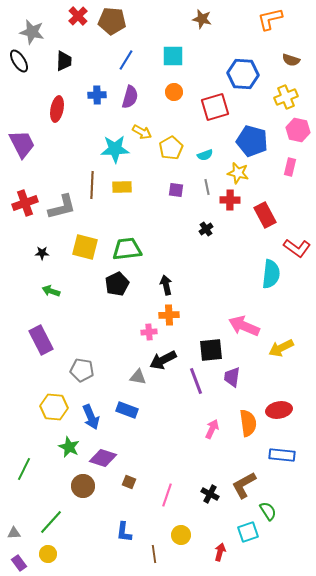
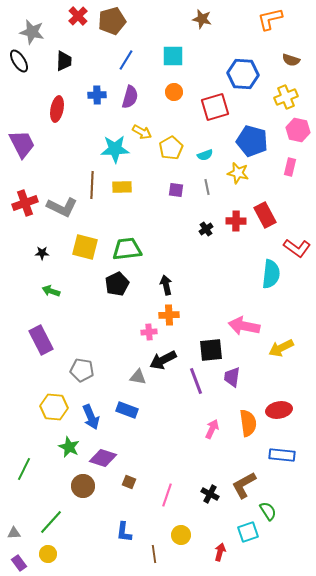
brown pentagon at (112, 21): rotated 20 degrees counterclockwise
red cross at (230, 200): moved 6 px right, 21 px down
gray L-shape at (62, 207): rotated 40 degrees clockwise
pink arrow at (244, 326): rotated 12 degrees counterclockwise
